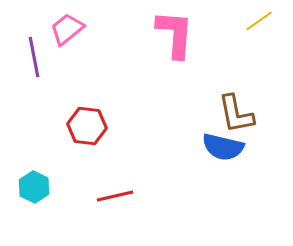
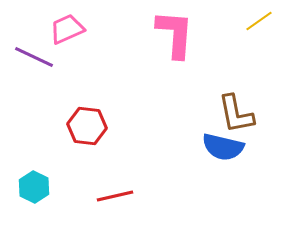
pink trapezoid: rotated 15 degrees clockwise
purple line: rotated 54 degrees counterclockwise
